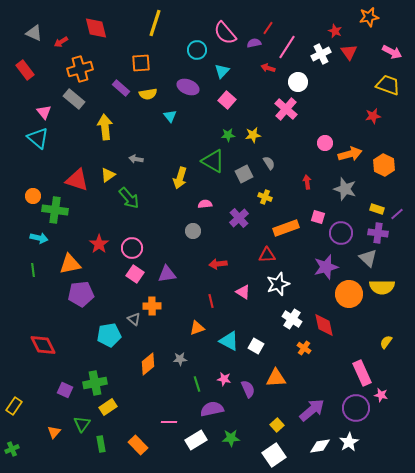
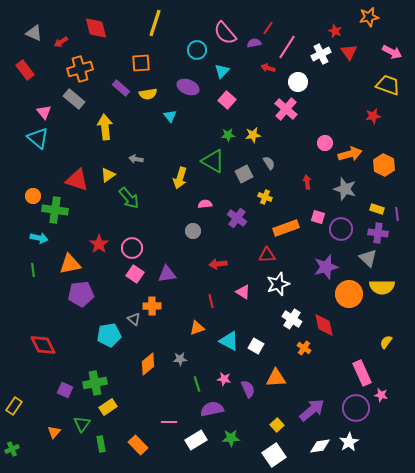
purple line at (397, 214): rotated 56 degrees counterclockwise
purple cross at (239, 218): moved 2 px left; rotated 12 degrees counterclockwise
purple circle at (341, 233): moved 4 px up
